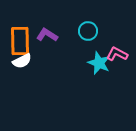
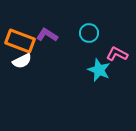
cyan circle: moved 1 px right, 2 px down
orange rectangle: rotated 68 degrees counterclockwise
cyan star: moved 7 px down
